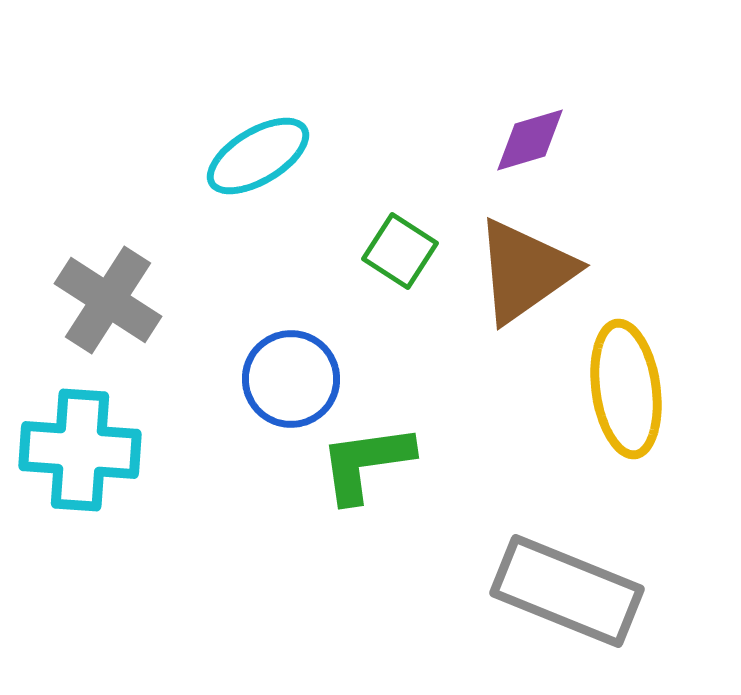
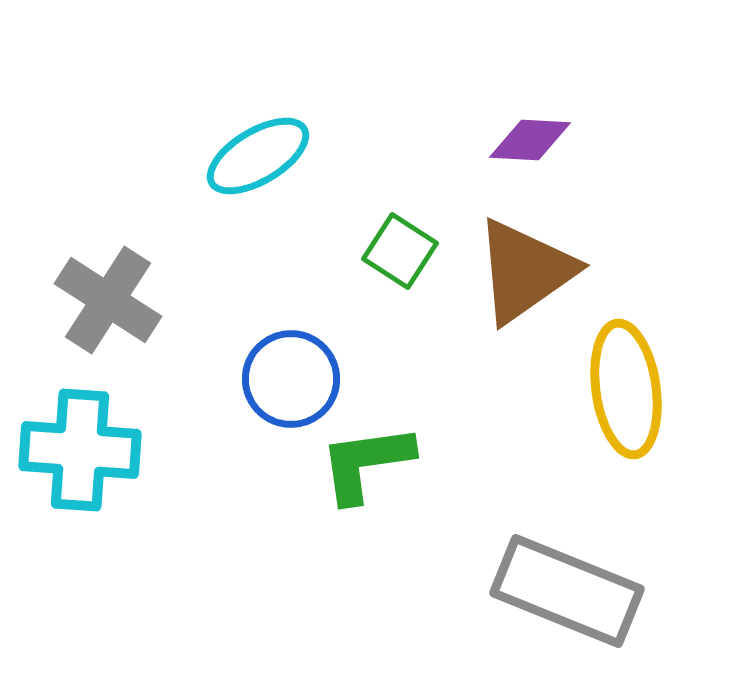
purple diamond: rotated 20 degrees clockwise
